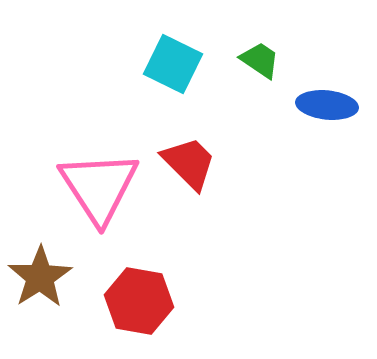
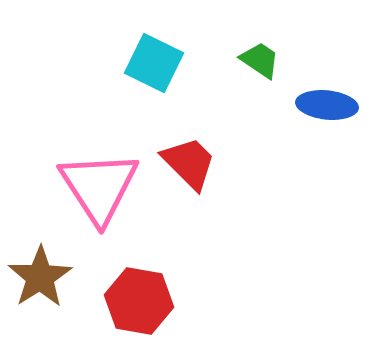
cyan square: moved 19 px left, 1 px up
